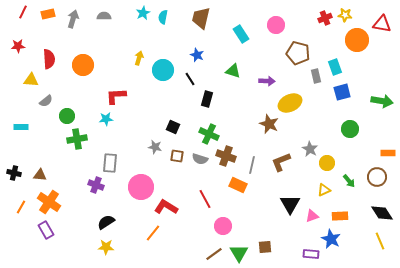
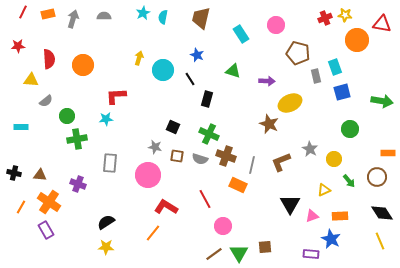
yellow circle at (327, 163): moved 7 px right, 4 px up
purple cross at (96, 185): moved 18 px left, 1 px up
pink circle at (141, 187): moved 7 px right, 12 px up
